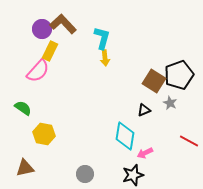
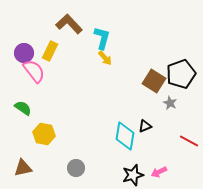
brown L-shape: moved 6 px right
purple circle: moved 18 px left, 24 px down
yellow arrow: rotated 35 degrees counterclockwise
pink semicircle: moved 4 px left; rotated 80 degrees counterclockwise
black pentagon: moved 2 px right, 1 px up
black triangle: moved 1 px right, 16 px down
pink arrow: moved 14 px right, 19 px down
brown triangle: moved 2 px left
gray circle: moved 9 px left, 6 px up
